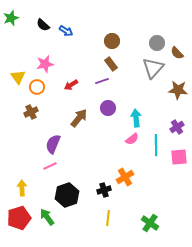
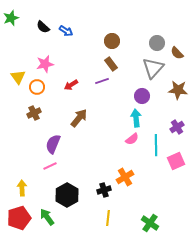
black semicircle: moved 2 px down
purple circle: moved 34 px right, 12 px up
brown cross: moved 3 px right, 1 px down
pink square: moved 3 px left, 4 px down; rotated 18 degrees counterclockwise
black hexagon: rotated 10 degrees counterclockwise
